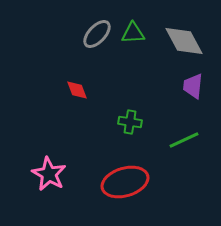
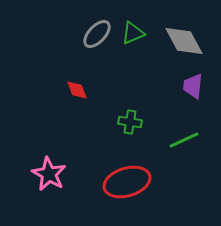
green triangle: rotated 20 degrees counterclockwise
red ellipse: moved 2 px right
